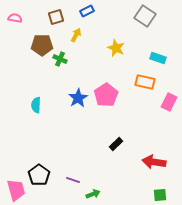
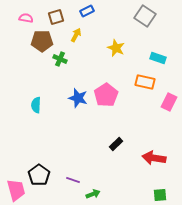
pink semicircle: moved 11 px right
brown pentagon: moved 4 px up
blue star: rotated 24 degrees counterclockwise
red arrow: moved 4 px up
